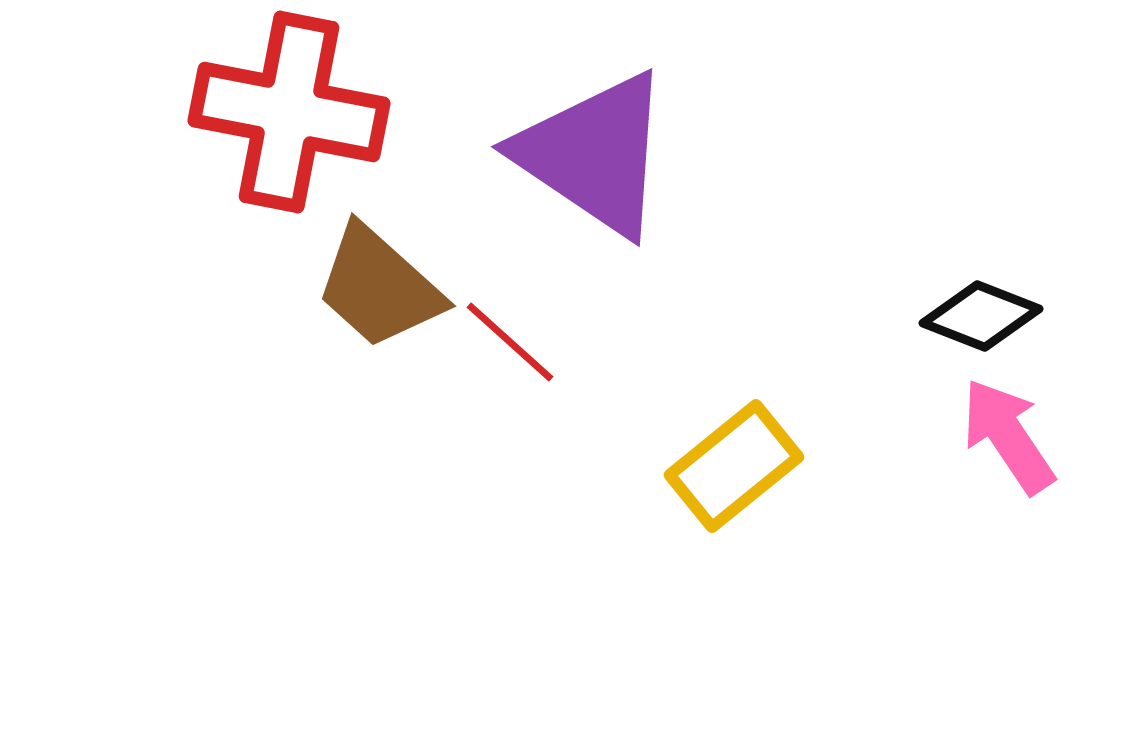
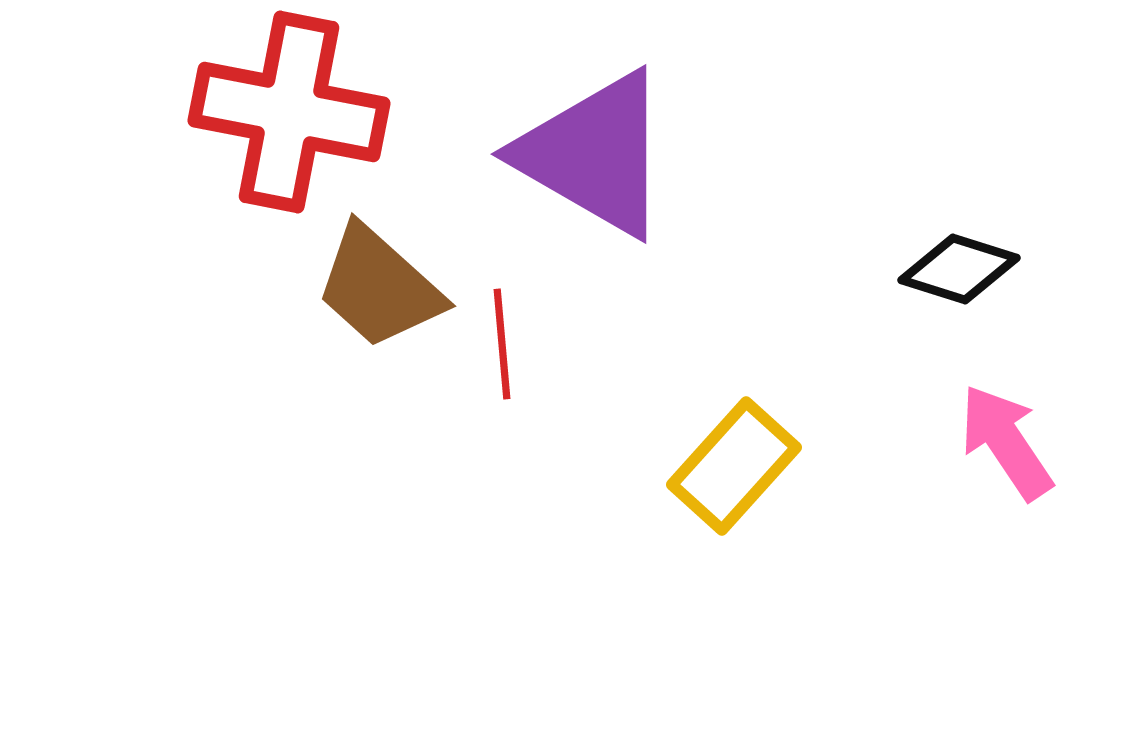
purple triangle: rotated 4 degrees counterclockwise
black diamond: moved 22 px left, 47 px up; rotated 4 degrees counterclockwise
red line: moved 8 px left, 2 px down; rotated 43 degrees clockwise
pink arrow: moved 2 px left, 6 px down
yellow rectangle: rotated 9 degrees counterclockwise
